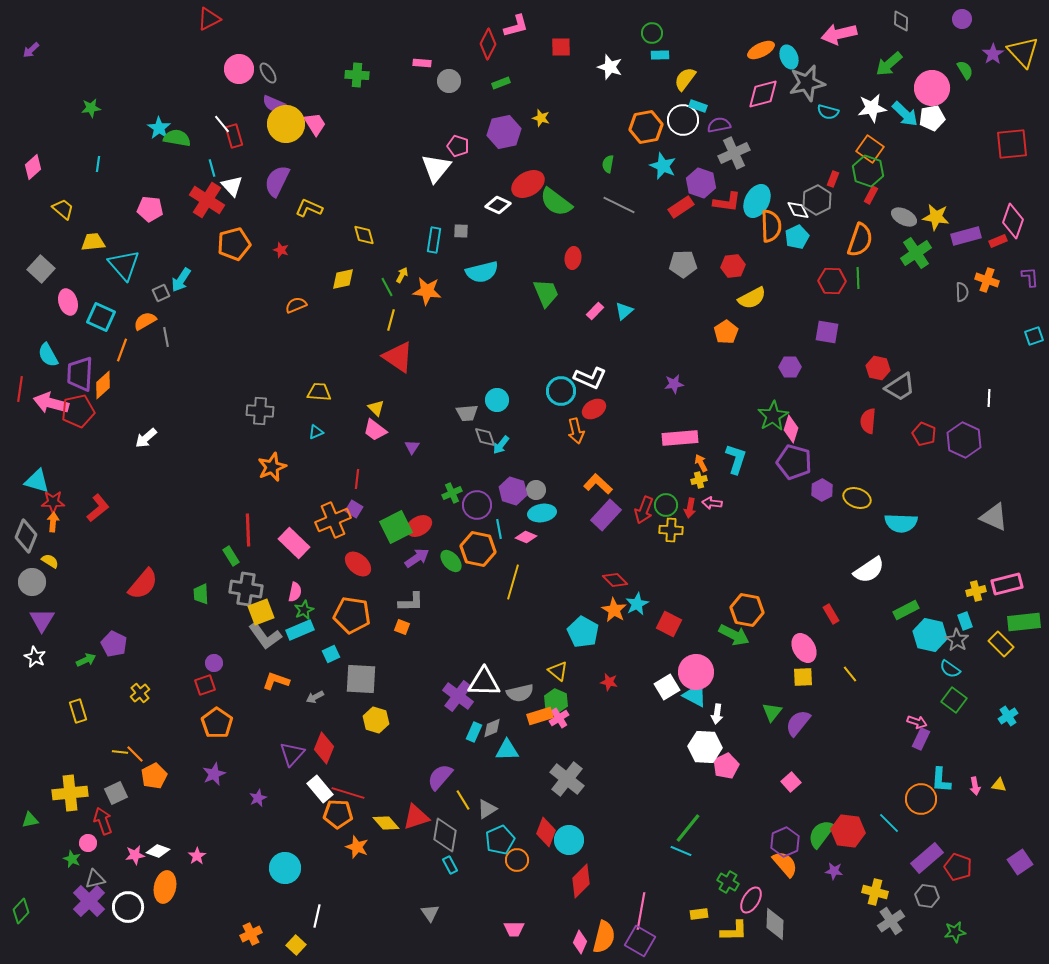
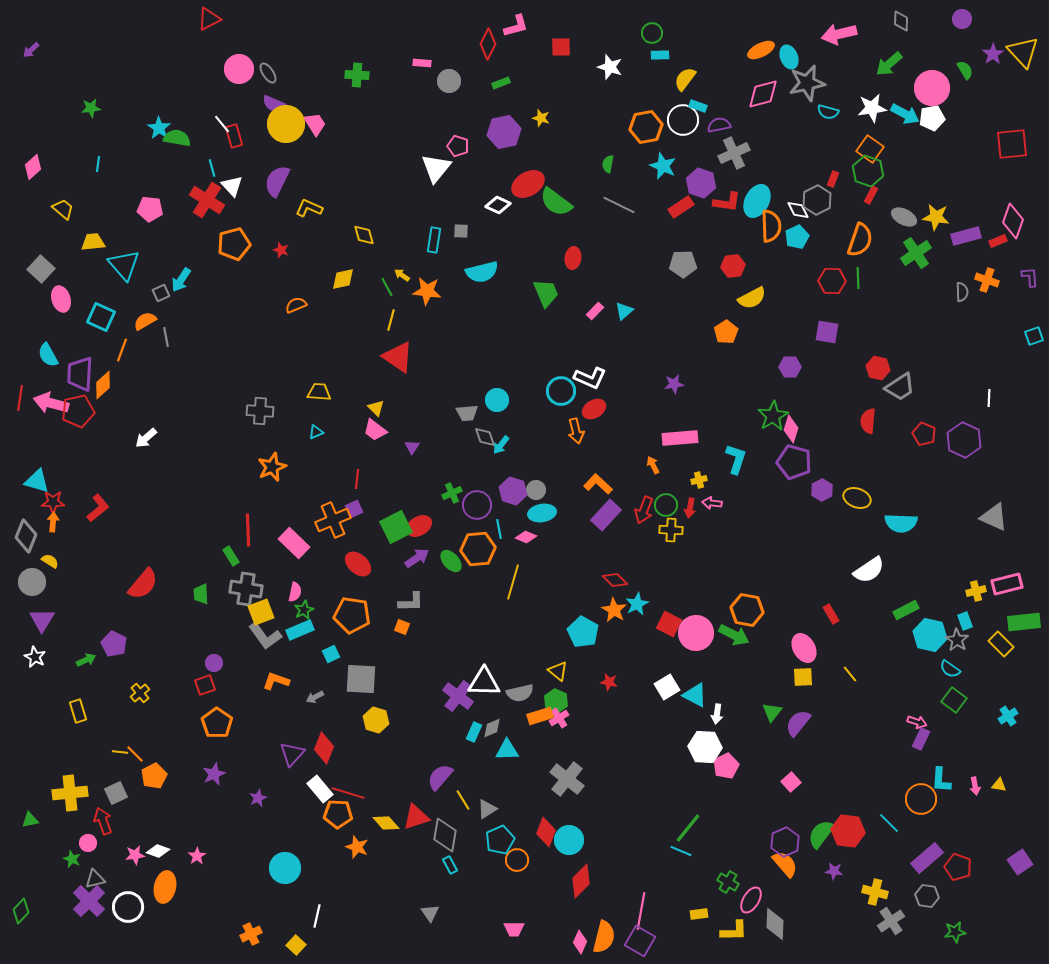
cyan arrow at (905, 114): rotated 16 degrees counterclockwise
yellow arrow at (402, 275): rotated 84 degrees counterclockwise
pink ellipse at (68, 302): moved 7 px left, 3 px up
red line at (20, 389): moved 9 px down
orange arrow at (701, 463): moved 48 px left, 2 px down
purple square at (354, 509): rotated 36 degrees clockwise
orange hexagon at (478, 549): rotated 16 degrees counterclockwise
pink circle at (696, 672): moved 39 px up
